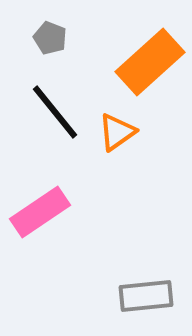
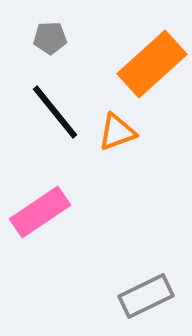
gray pentagon: rotated 24 degrees counterclockwise
orange rectangle: moved 2 px right, 2 px down
orange triangle: rotated 15 degrees clockwise
gray rectangle: rotated 20 degrees counterclockwise
